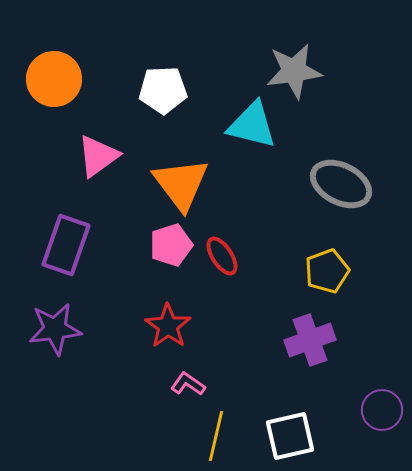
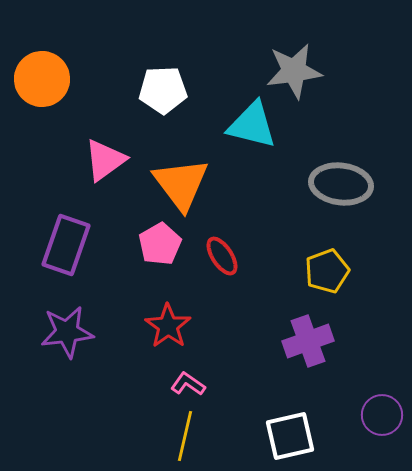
orange circle: moved 12 px left
pink triangle: moved 7 px right, 4 px down
gray ellipse: rotated 20 degrees counterclockwise
pink pentagon: moved 11 px left, 1 px up; rotated 12 degrees counterclockwise
purple star: moved 12 px right, 3 px down
purple cross: moved 2 px left, 1 px down
purple circle: moved 5 px down
yellow line: moved 31 px left
